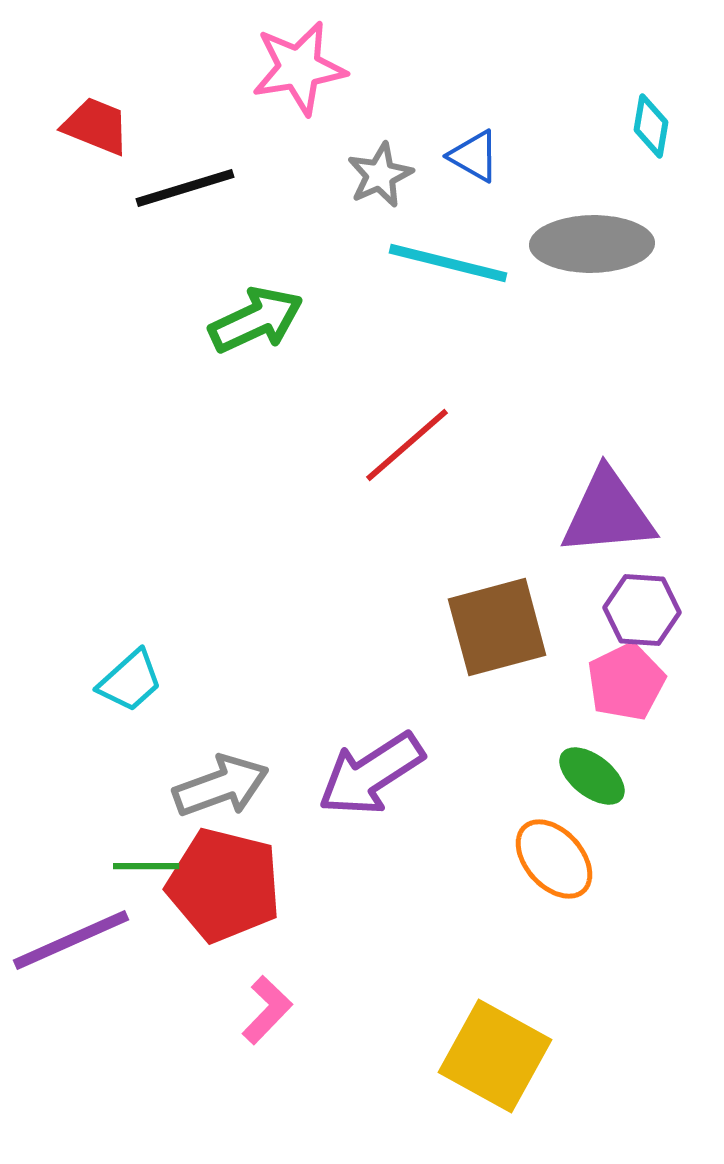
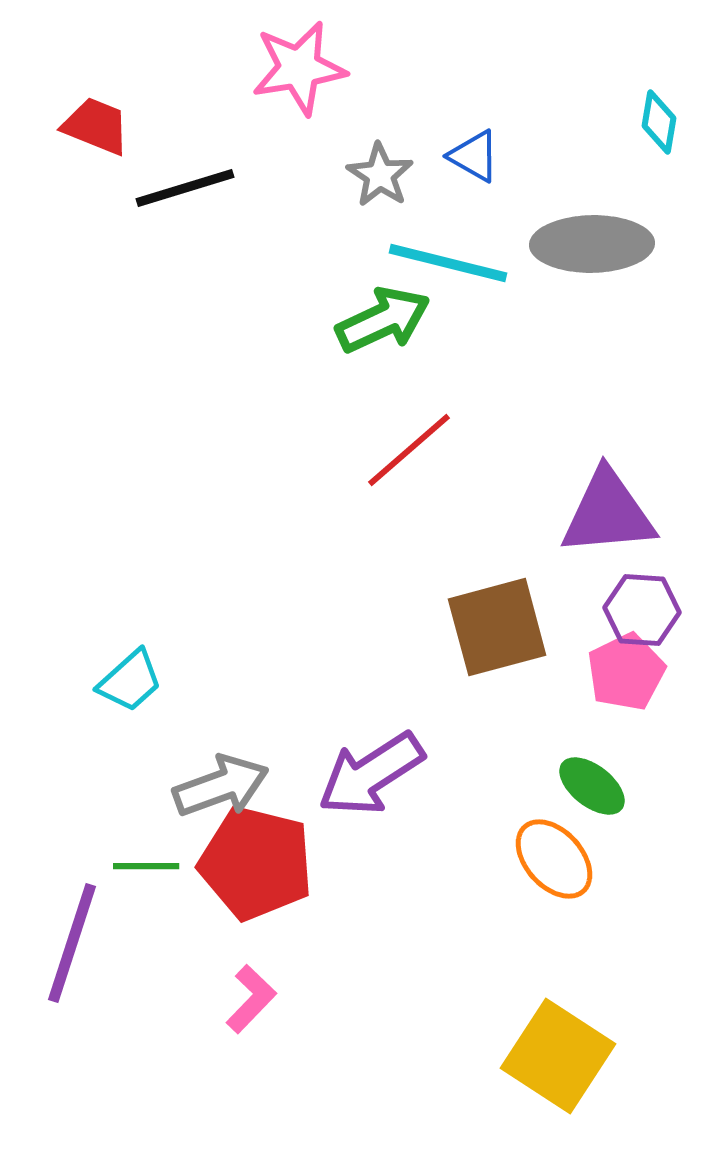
cyan diamond: moved 8 px right, 4 px up
gray star: rotated 14 degrees counterclockwise
green arrow: moved 127 px right
red line: moved 2 px right, 5 px down
pink pentagon: moved 10 px up
green ellipse: moved 10 px down
red pentagon: moved 32 px right, 22 px up
purple line: moved 1 px right, 3 px down; rotated 48 degrees counterclockwise
pink L-shape: moved 16 px left, 11 px up
yellow square: moved 63 px right; rotated 4 degrees clockwise
